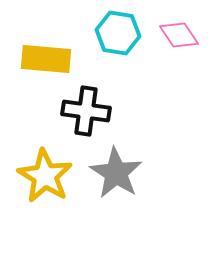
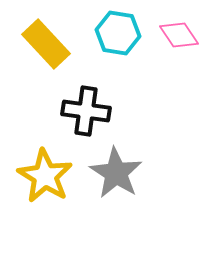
yellow rectangle: moved 15 px up; rotated 42 degrees clockwise
